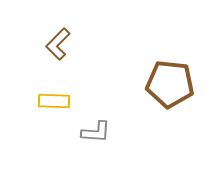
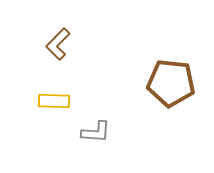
brown pentagon: moved 1 px right, 1 px up
